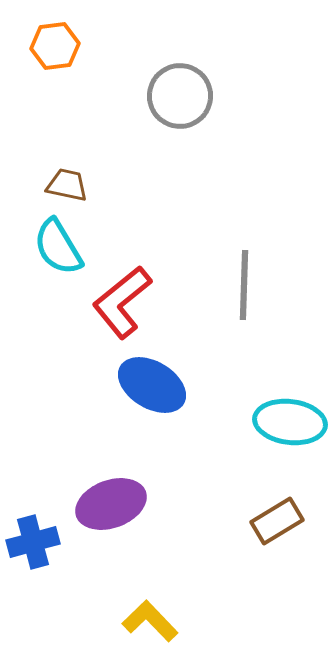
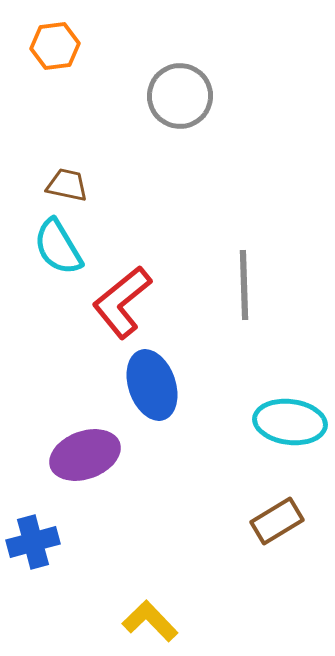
gray line: rotated 4 degrees counterclockwise
blue ellipse: rotated 40 degrees clockwise
purple ellipse: moved 26 px left, 49 px up
